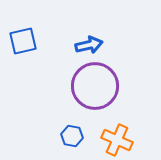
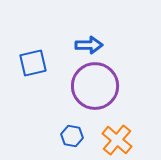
blue square: moved 10 px right, 22 px down
blue arrow: rotated 12 degrees clockwise
orange cross: rotated 16 degrees clockwise
